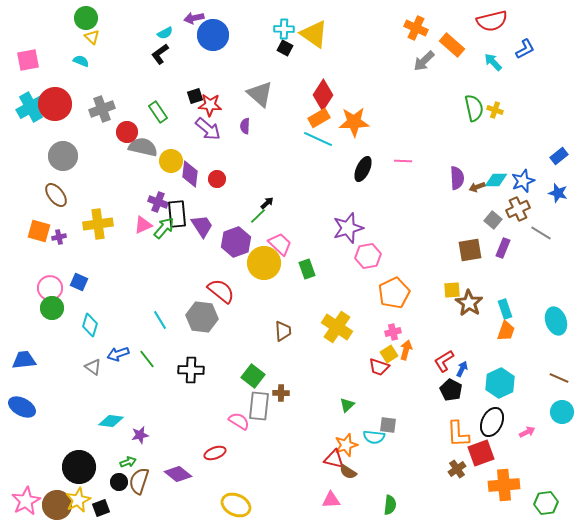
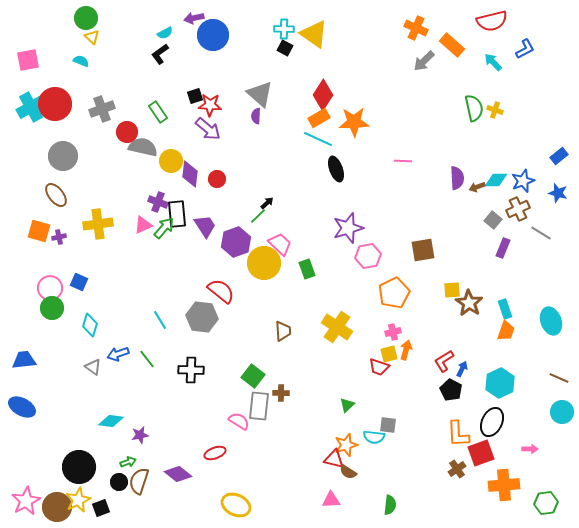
purple semicircle at (245, 126): moved 11 px right, 10 px up
black ellipse at (363, 169): moved 27 px left; rotated 45 degrees counterclockwise
purple trapezoid at (202, 226): moved 3 px right
brown square at (470, 250): moved 47 px left
cyan ellipse at (556, 321): moved 5 px left
yellow square at (389, 354): rotated 18 degrees clockwise
pink arrow at (527, 432): moved 3 px right, 17 px down; rotated 28 degrees clockwise
brown circle at (57, 505): moved 2 px down
